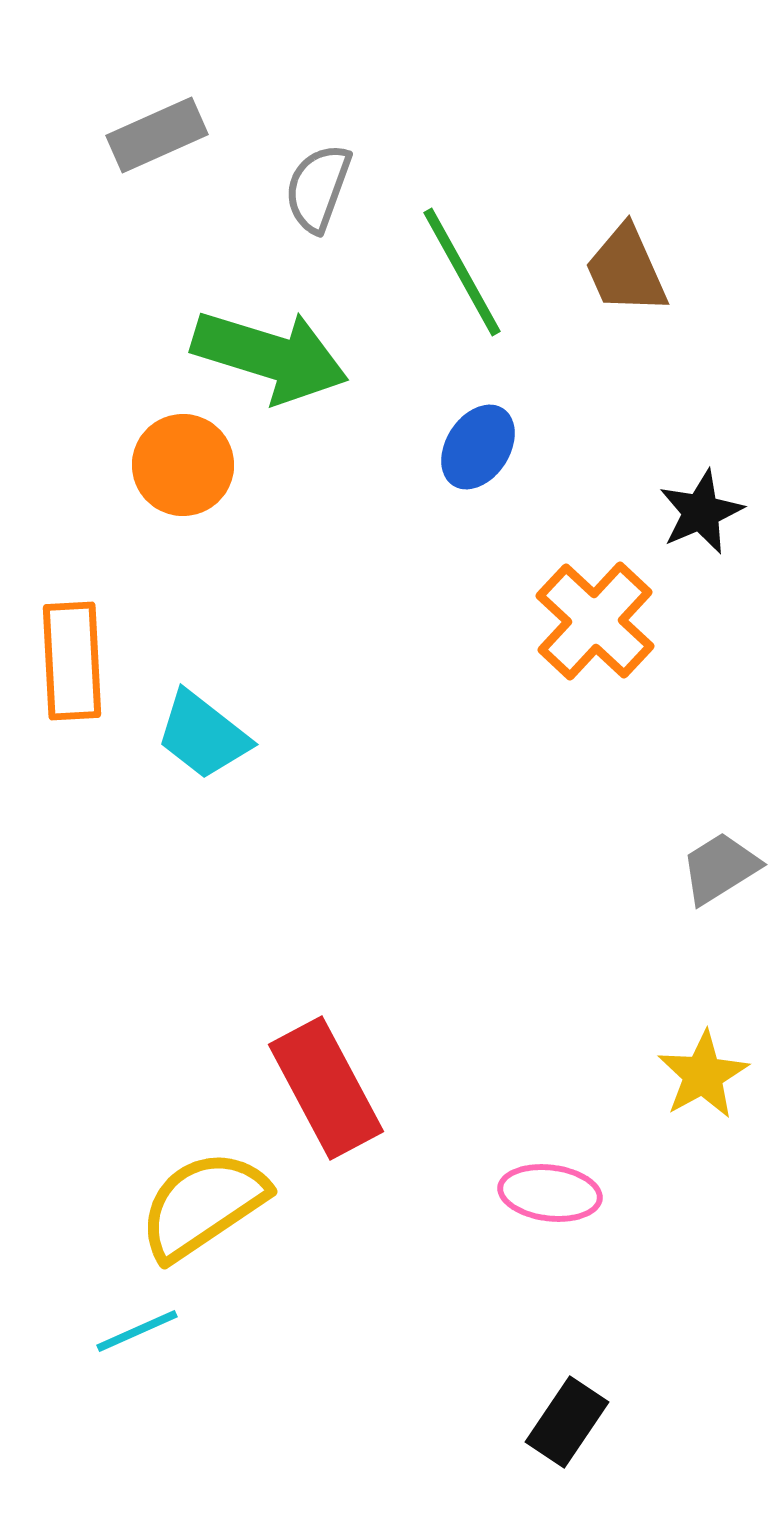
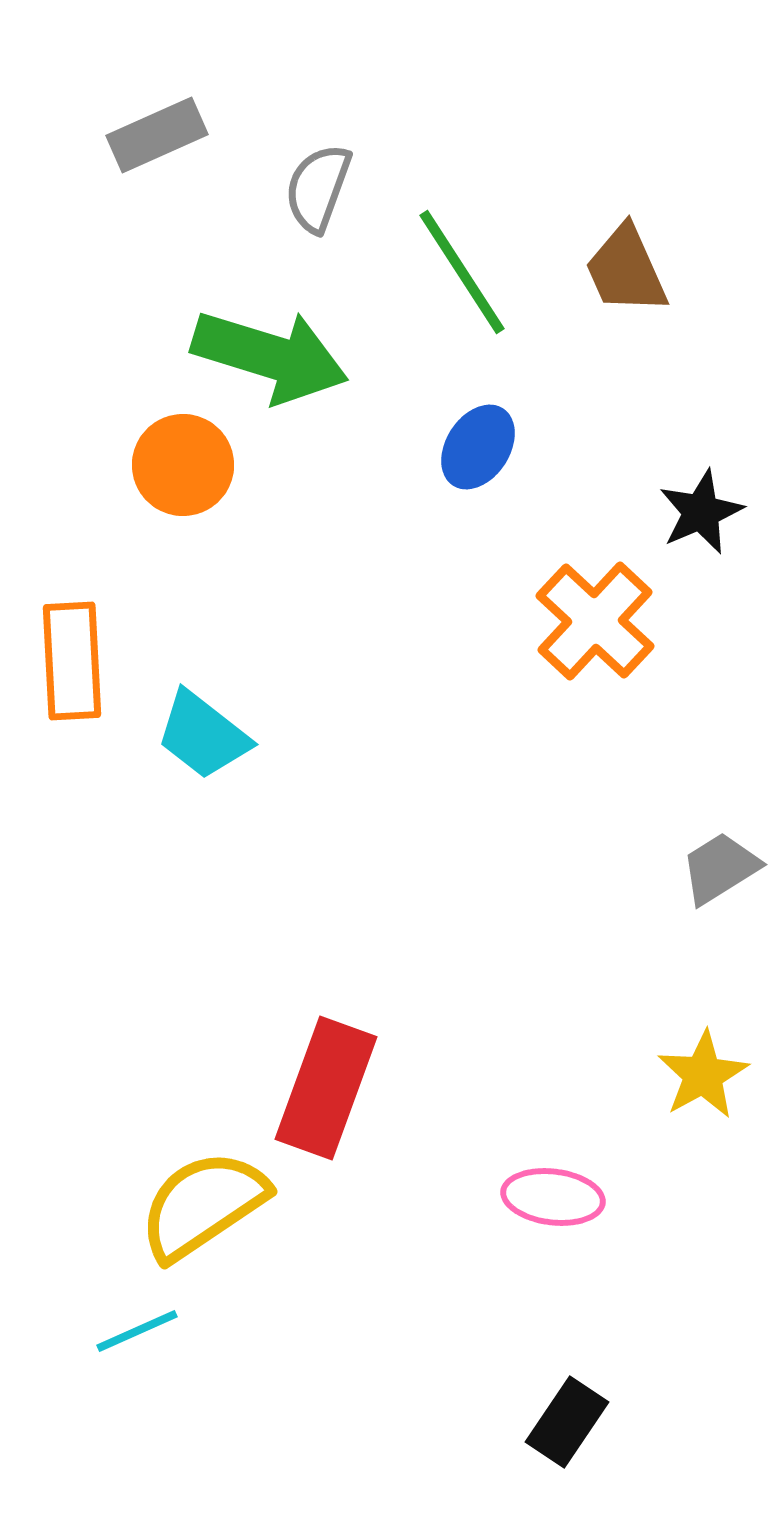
green line: rotated 4 degrees counterclockwise
red rectangle: rotated 48 degrees clockwise
pink ellipse: moved 3 px right, 4 px down
